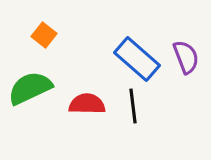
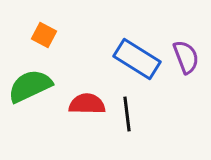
orange square: rotated 10 degrees counterclockwise
blue rectangle: rotated 9 degrees counterclockwise
green semicircle: moved 2 px up
black line: moved 6 px left, 8 px down
